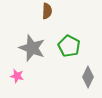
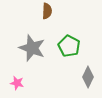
pink star: moved 7 px down
